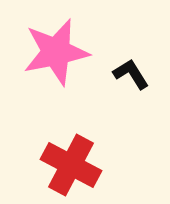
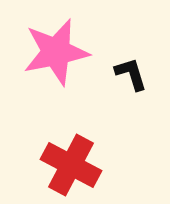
black L-shape: rotated 15 degrees clockwise
